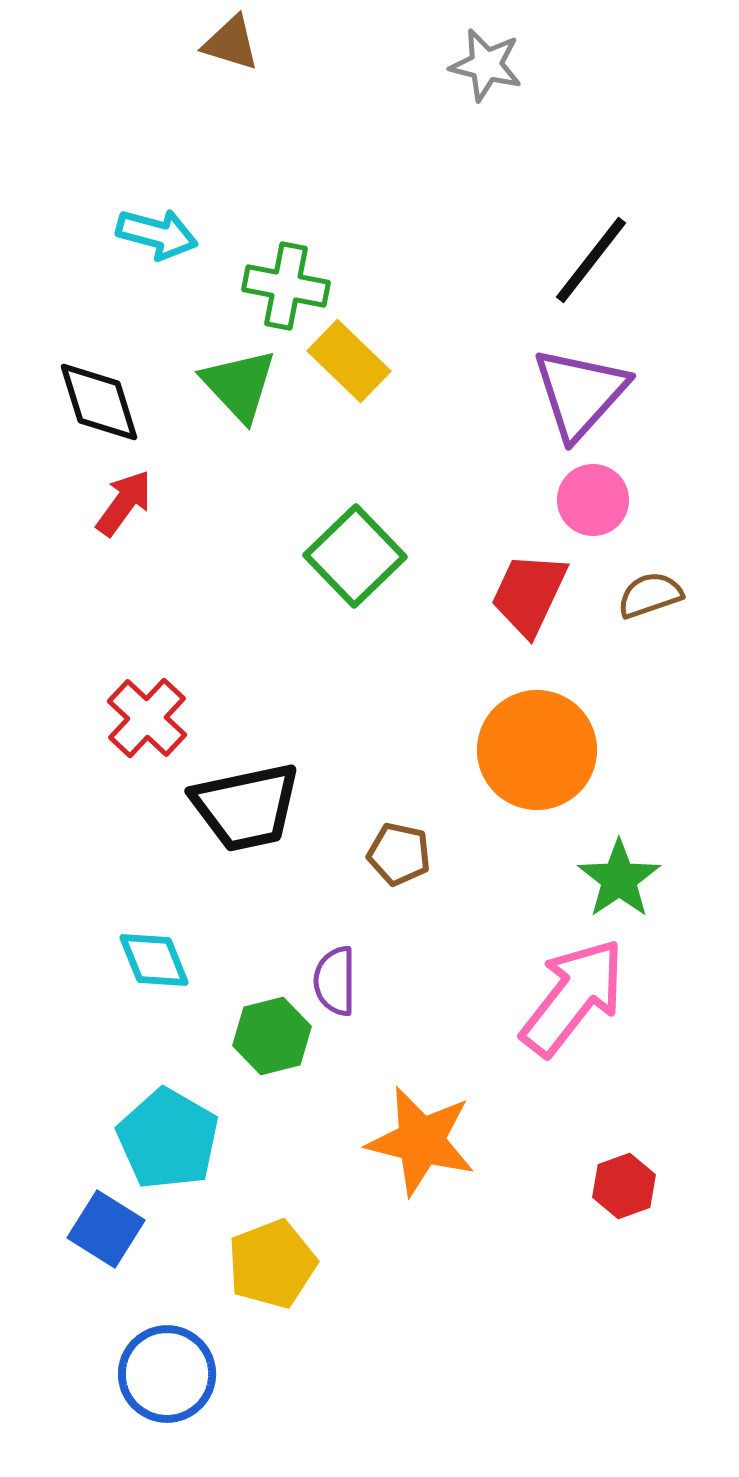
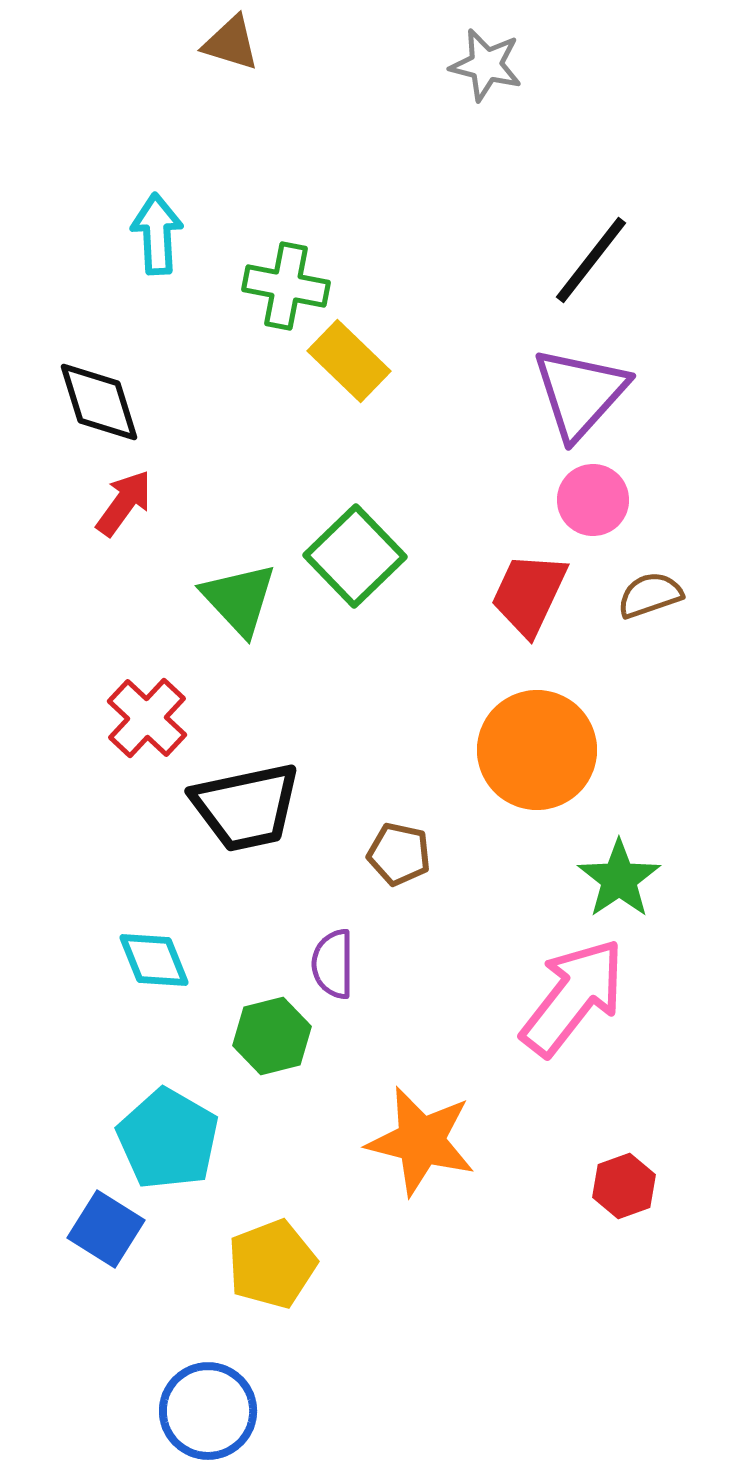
cyan arrow: rotated 108 degrees counterclockwise
green triangle: moved 214 px down
purple semicircle: moved 2 px left, 17 px up
blue circle: moved 41 px right, 37 px down
